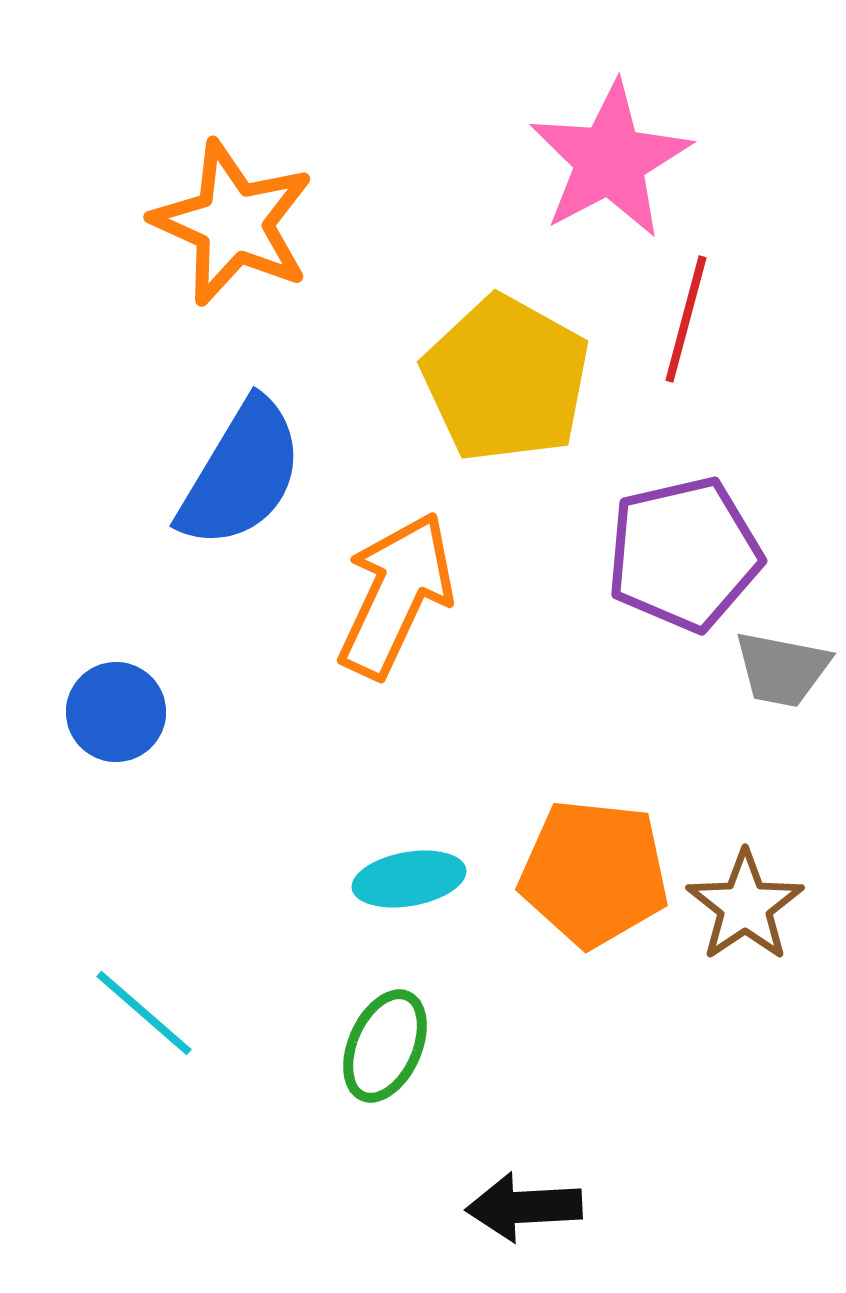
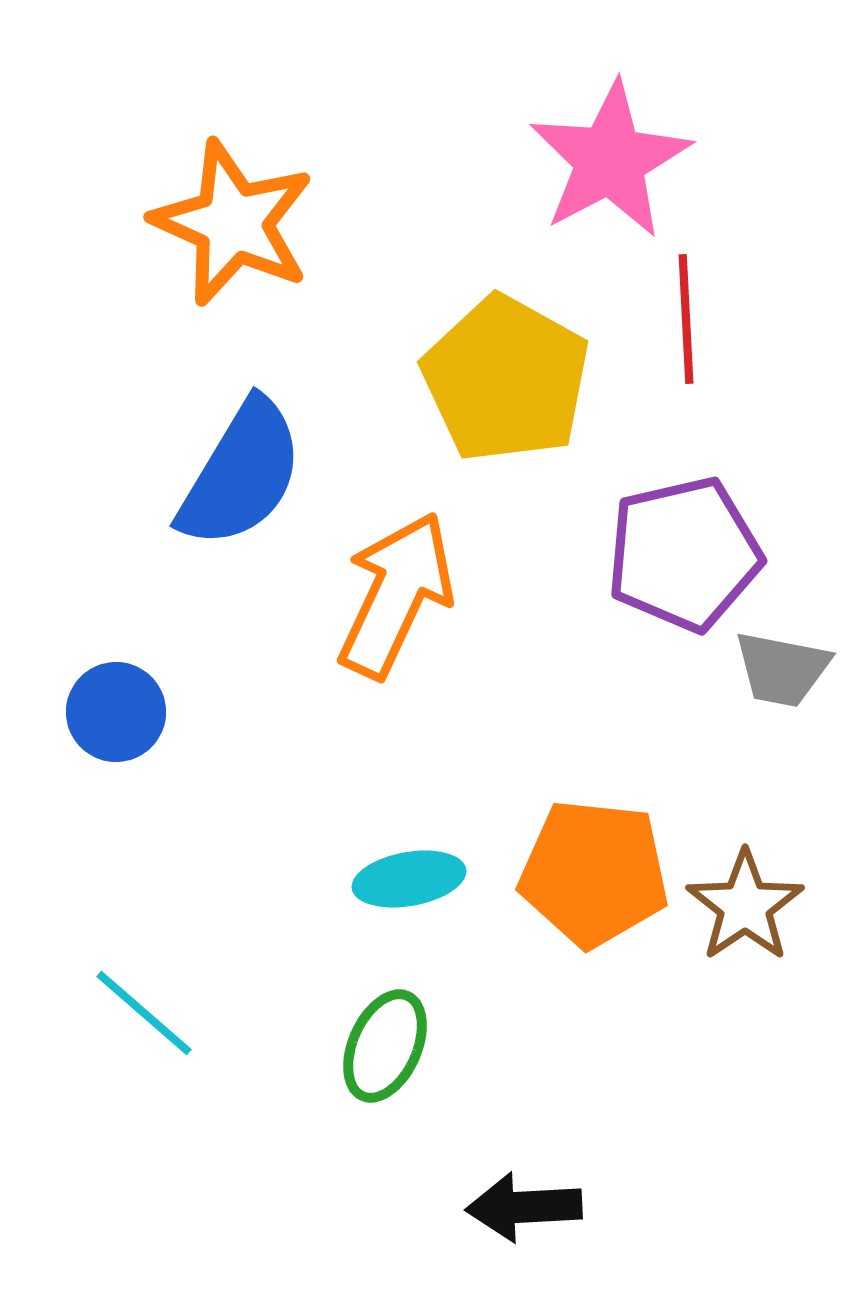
red line: rotated 18 degrees counterclockwise
